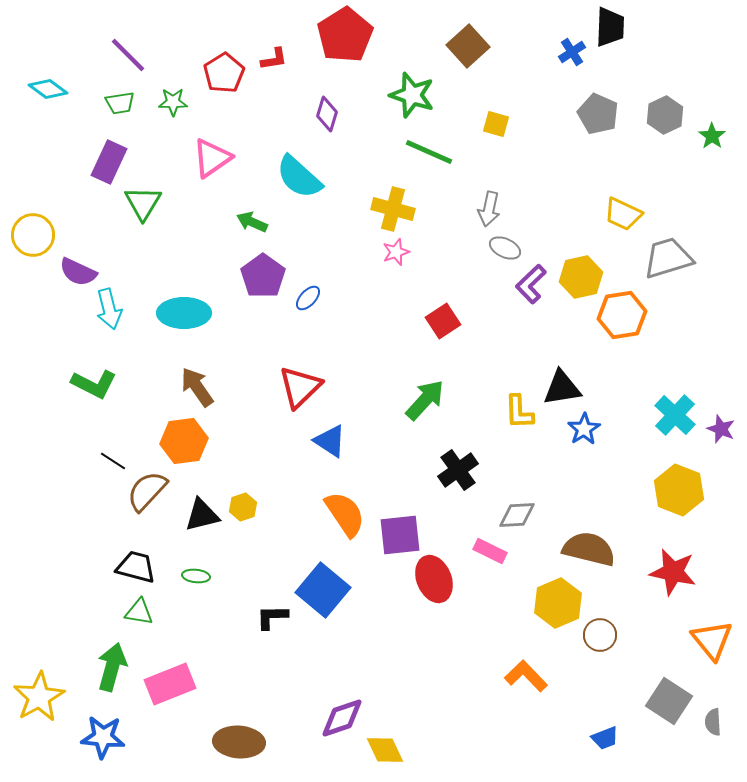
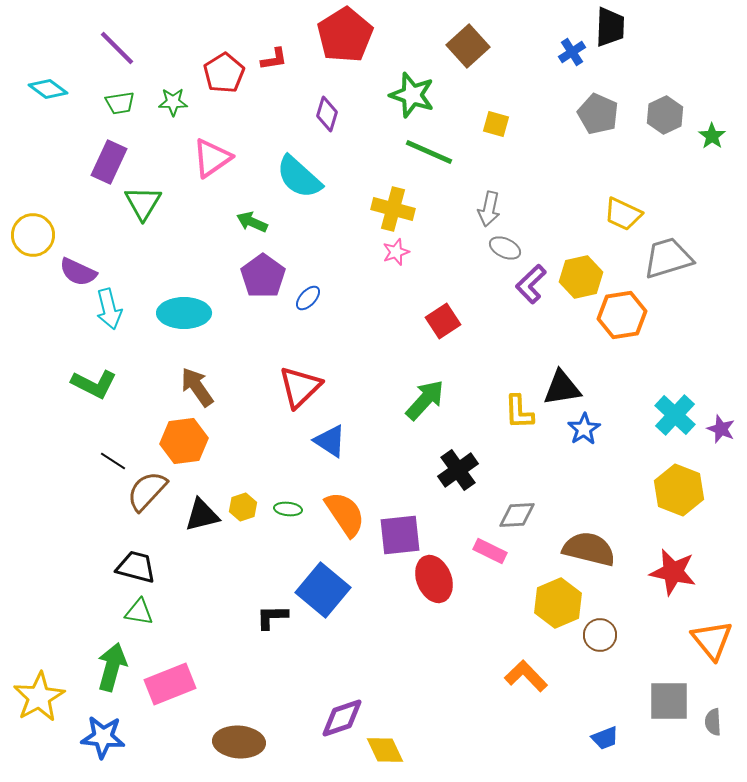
purple line at (128, 55): moved 11 px left, 7 px up
green ellipse at (196, 576): moved 92 px right, 67 px up
gray square at (669, 701): rotated 33 degrees counterclockwise
